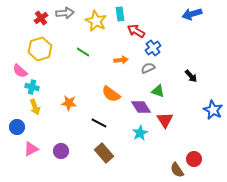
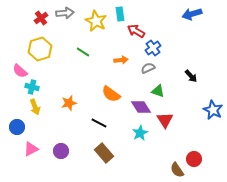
orange star: rotated 21 degrees counterclockwise
